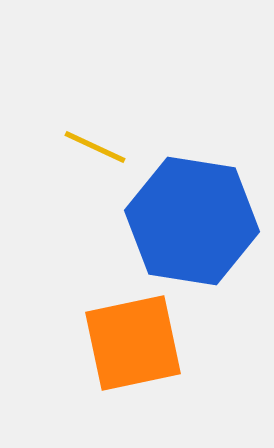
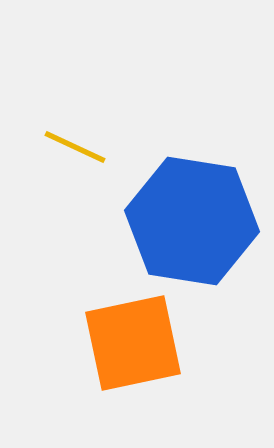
yellow line: moved 20 px left
